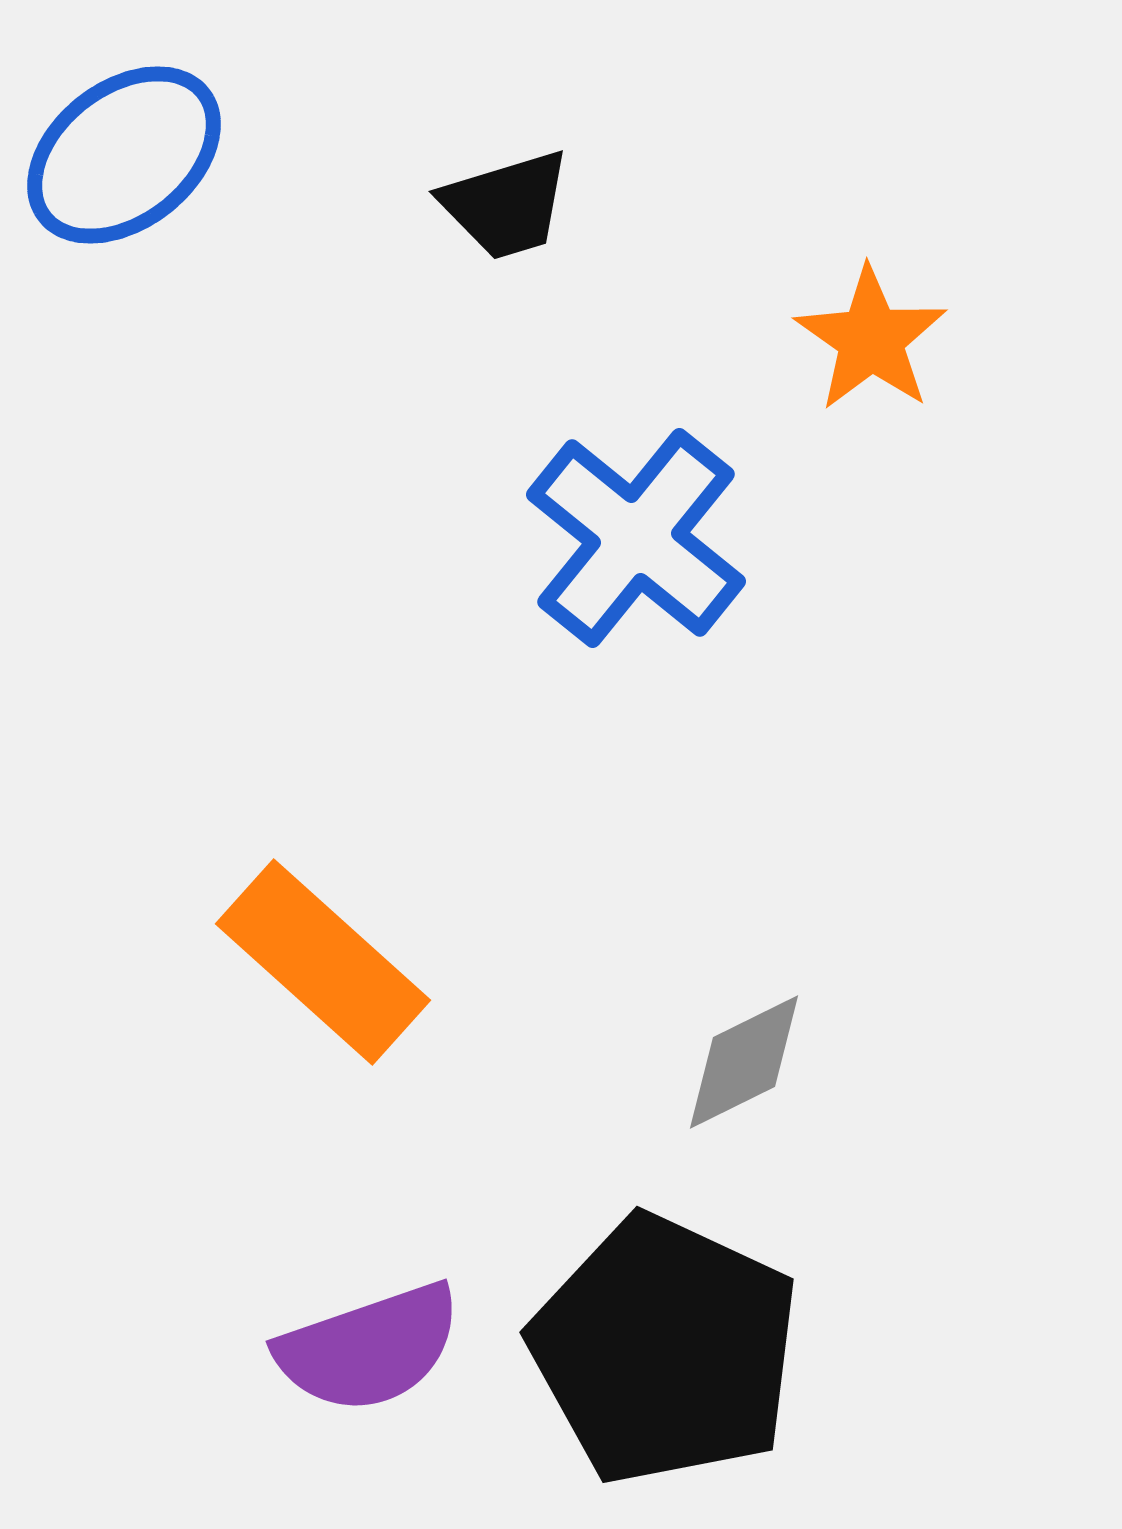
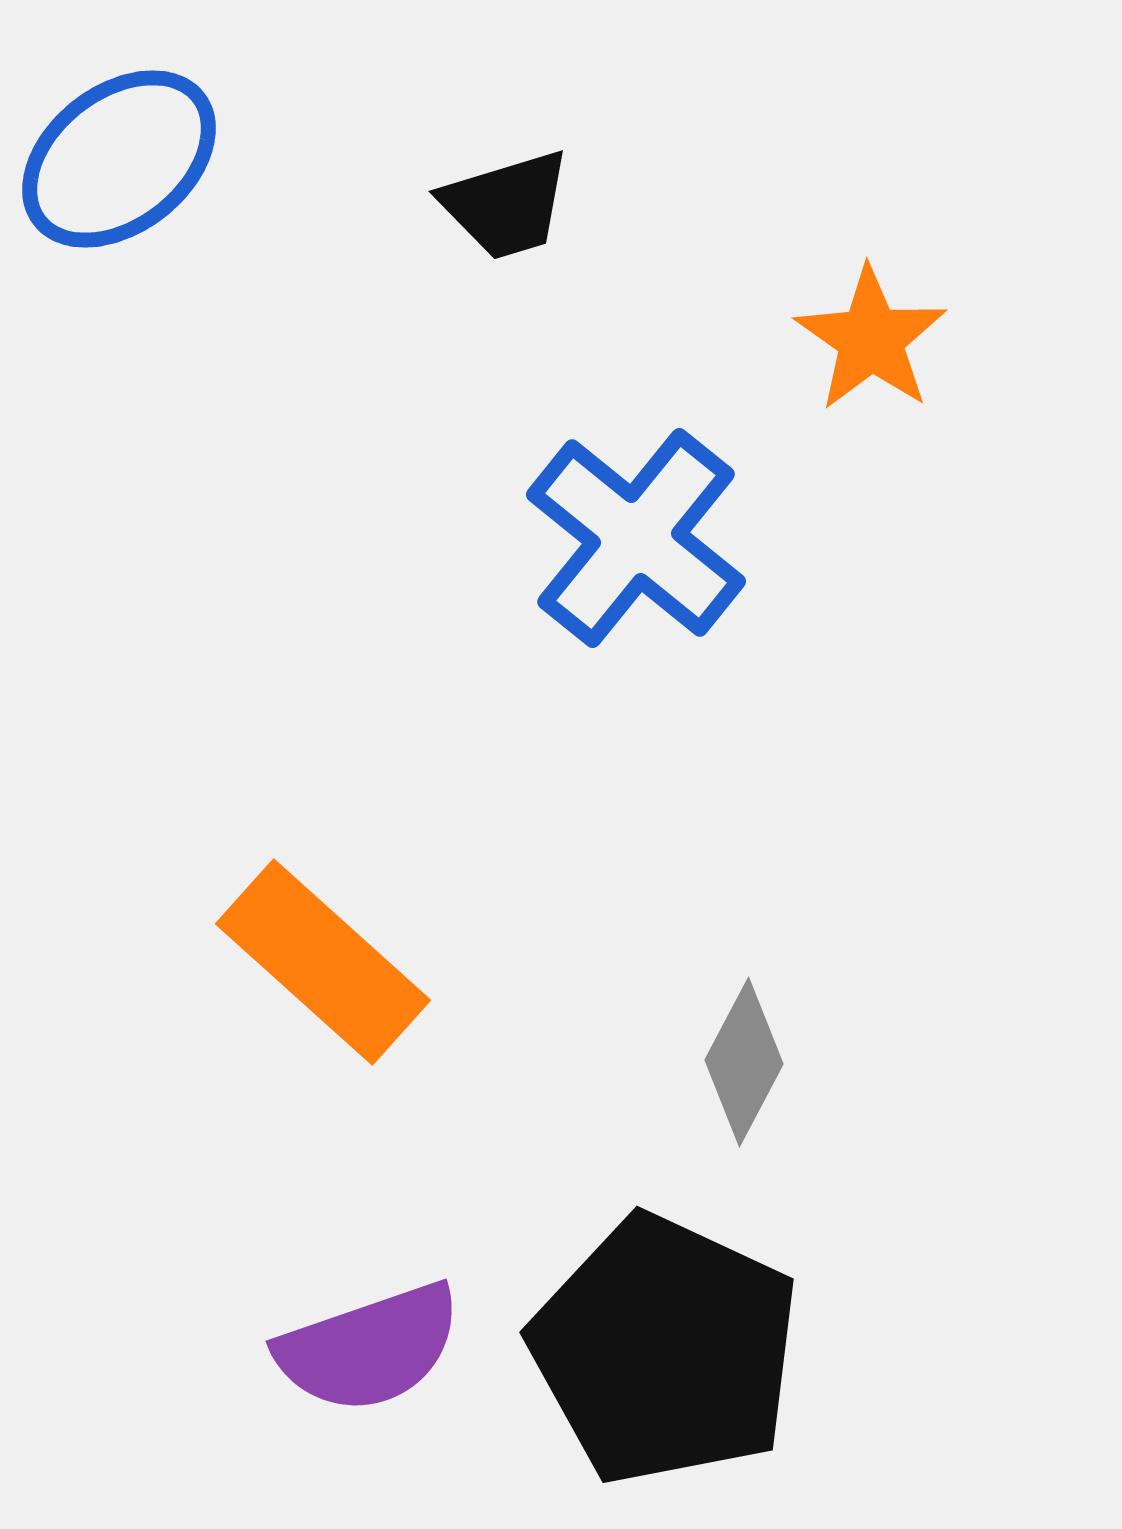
blue ellipse: moved 5 px left, 4 px down
gray diamond: rotated 36 degrees counterclockwise
